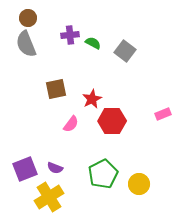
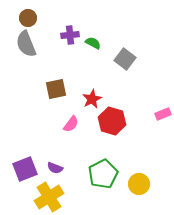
gray square: moved 8 px down
red hexagon: rotated 16 degrees clockwise
